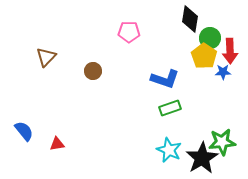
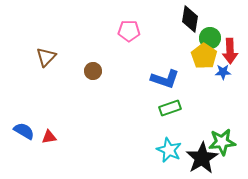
pink pentagon: moved 1 px up
blue semicircle: rotated 20 degrees counterclockwise
red triangle: moved 8 px left, 7 px up
